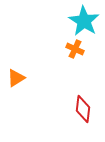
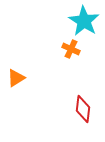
orange cross: moved 4 px left
